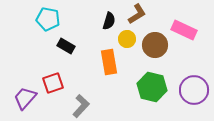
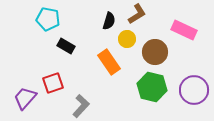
brown circle: moved 7 px down
orange rectangle: rotated 25 degrees counterclockwise
